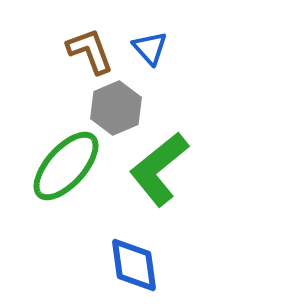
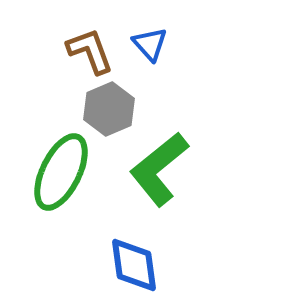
blue triangle: moved 4 px up
gray hexagon: moved 7 px left, 1 px down
green ellipse: moved 5 px left, 6 px down; rotated 16 degrees counterclockwise
